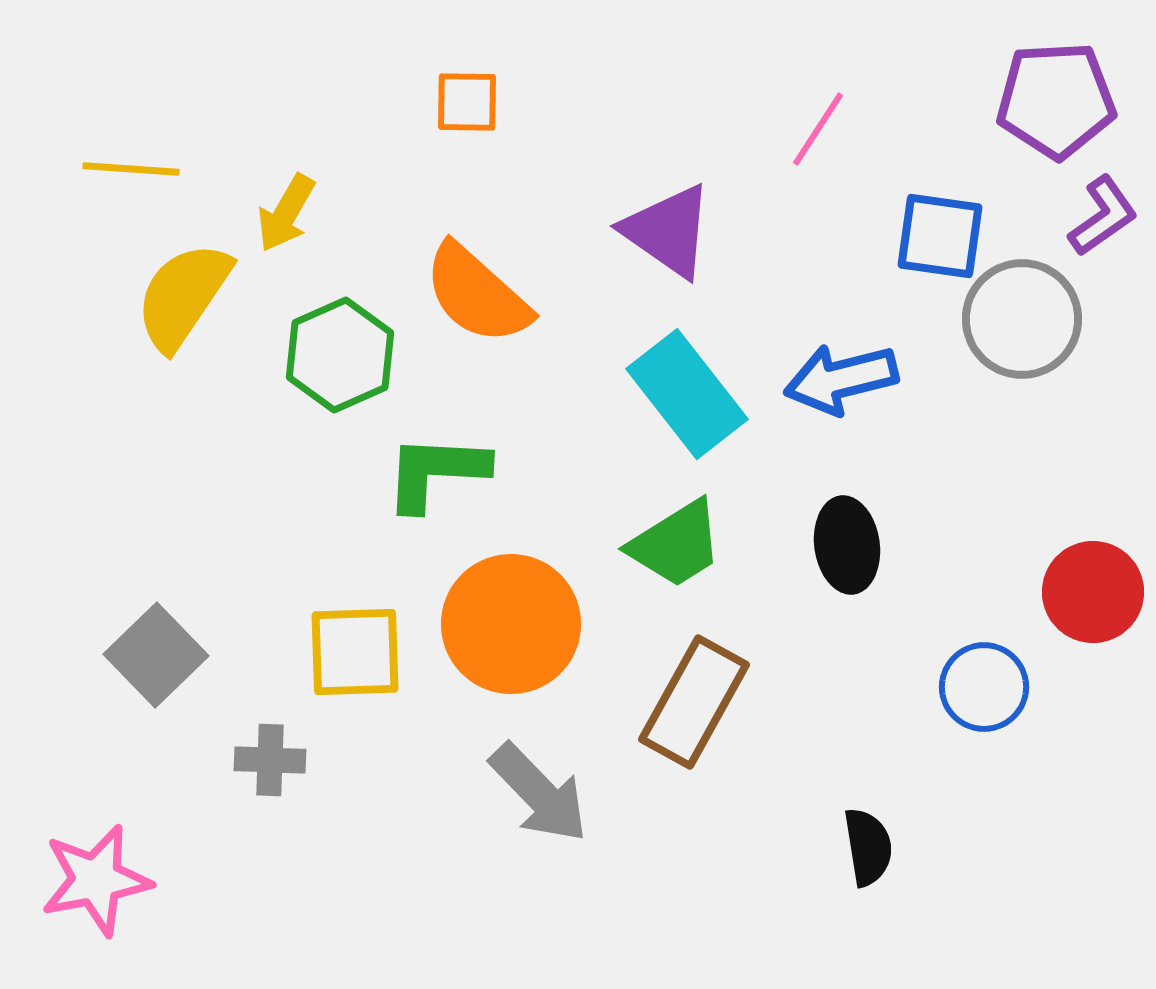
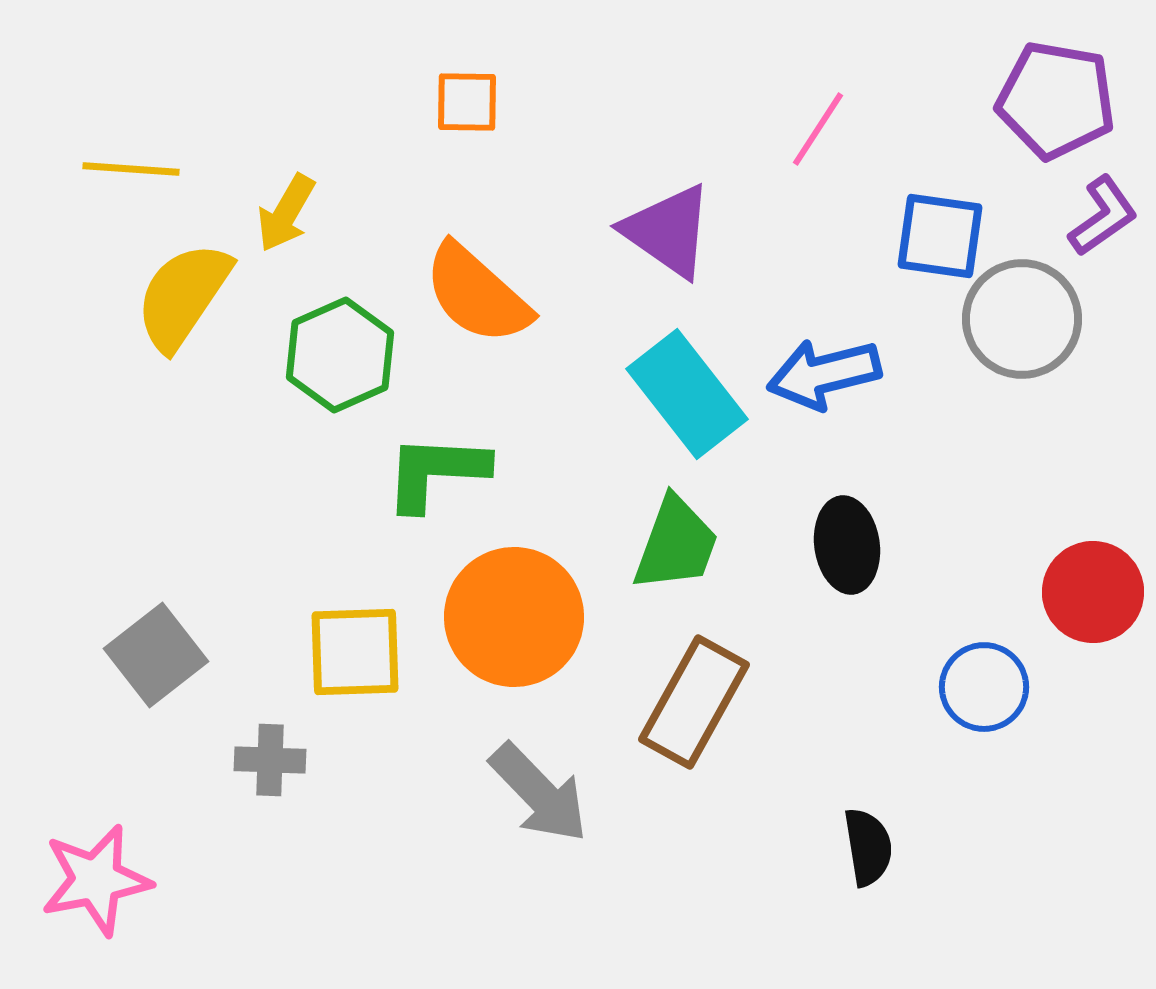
purple pentagon: rotated 13 degrees clockwise
blue arrow: moved 17 px left, 5 px up
green trapezoid: rotated 38 degrees counterclockwise
orange circle: moved 3 px right, 7 px up
gray square: rotated 6 degrees clockwise
